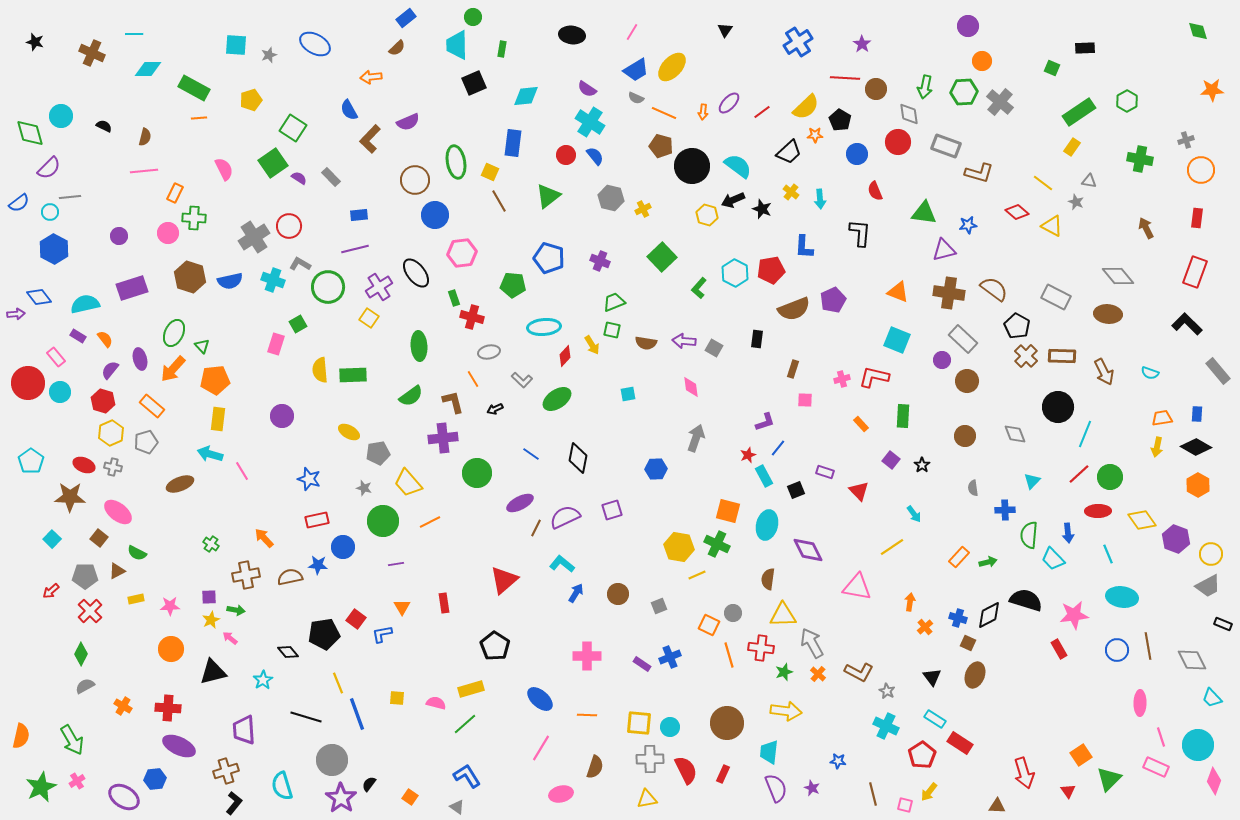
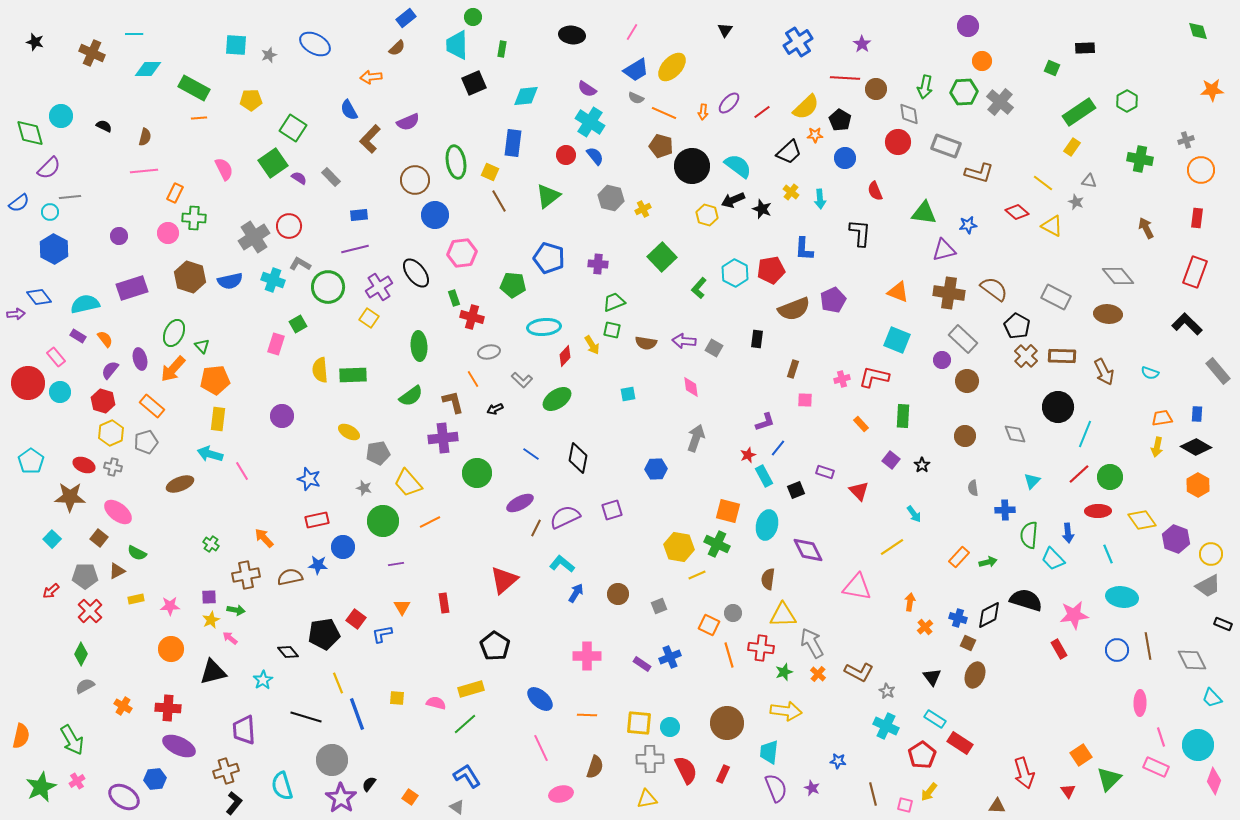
yellow pentagon at (251, 100): rotated 15 degrees clockwise
blue circle at (857, 154): moved 12 px left, 4 px down
blue L-shape at (804, 247): moved 2 px down
purple cross at (600, 261): moved 2 px left, 3 px down; rotated 18 degrees counterclockwise
pink line at (541, 748): rotated 56 degrees counterclockwise
